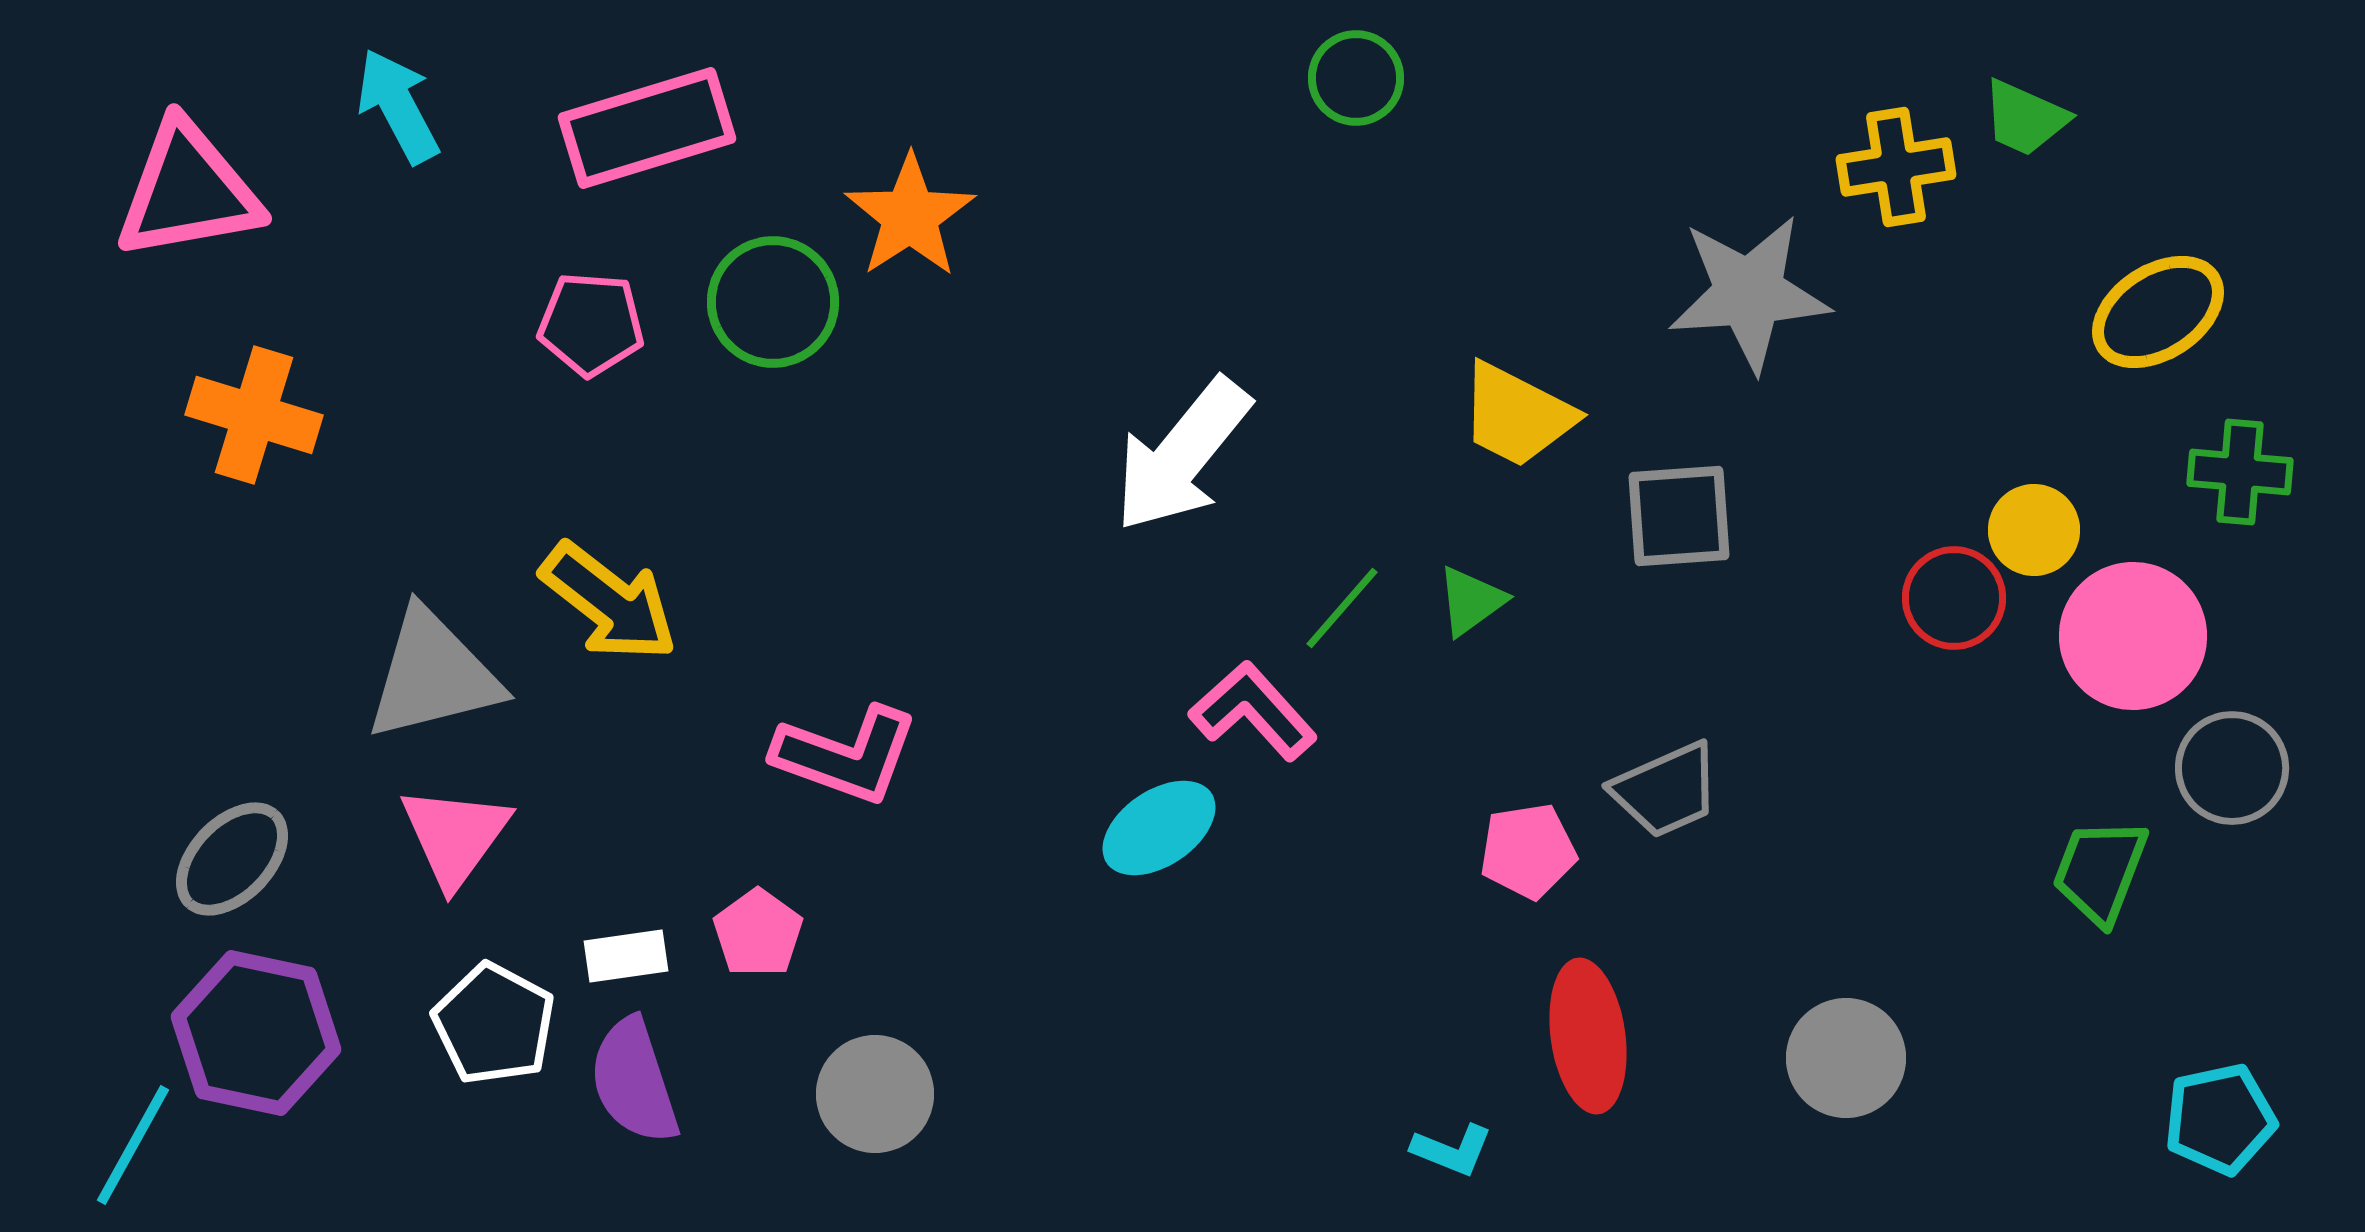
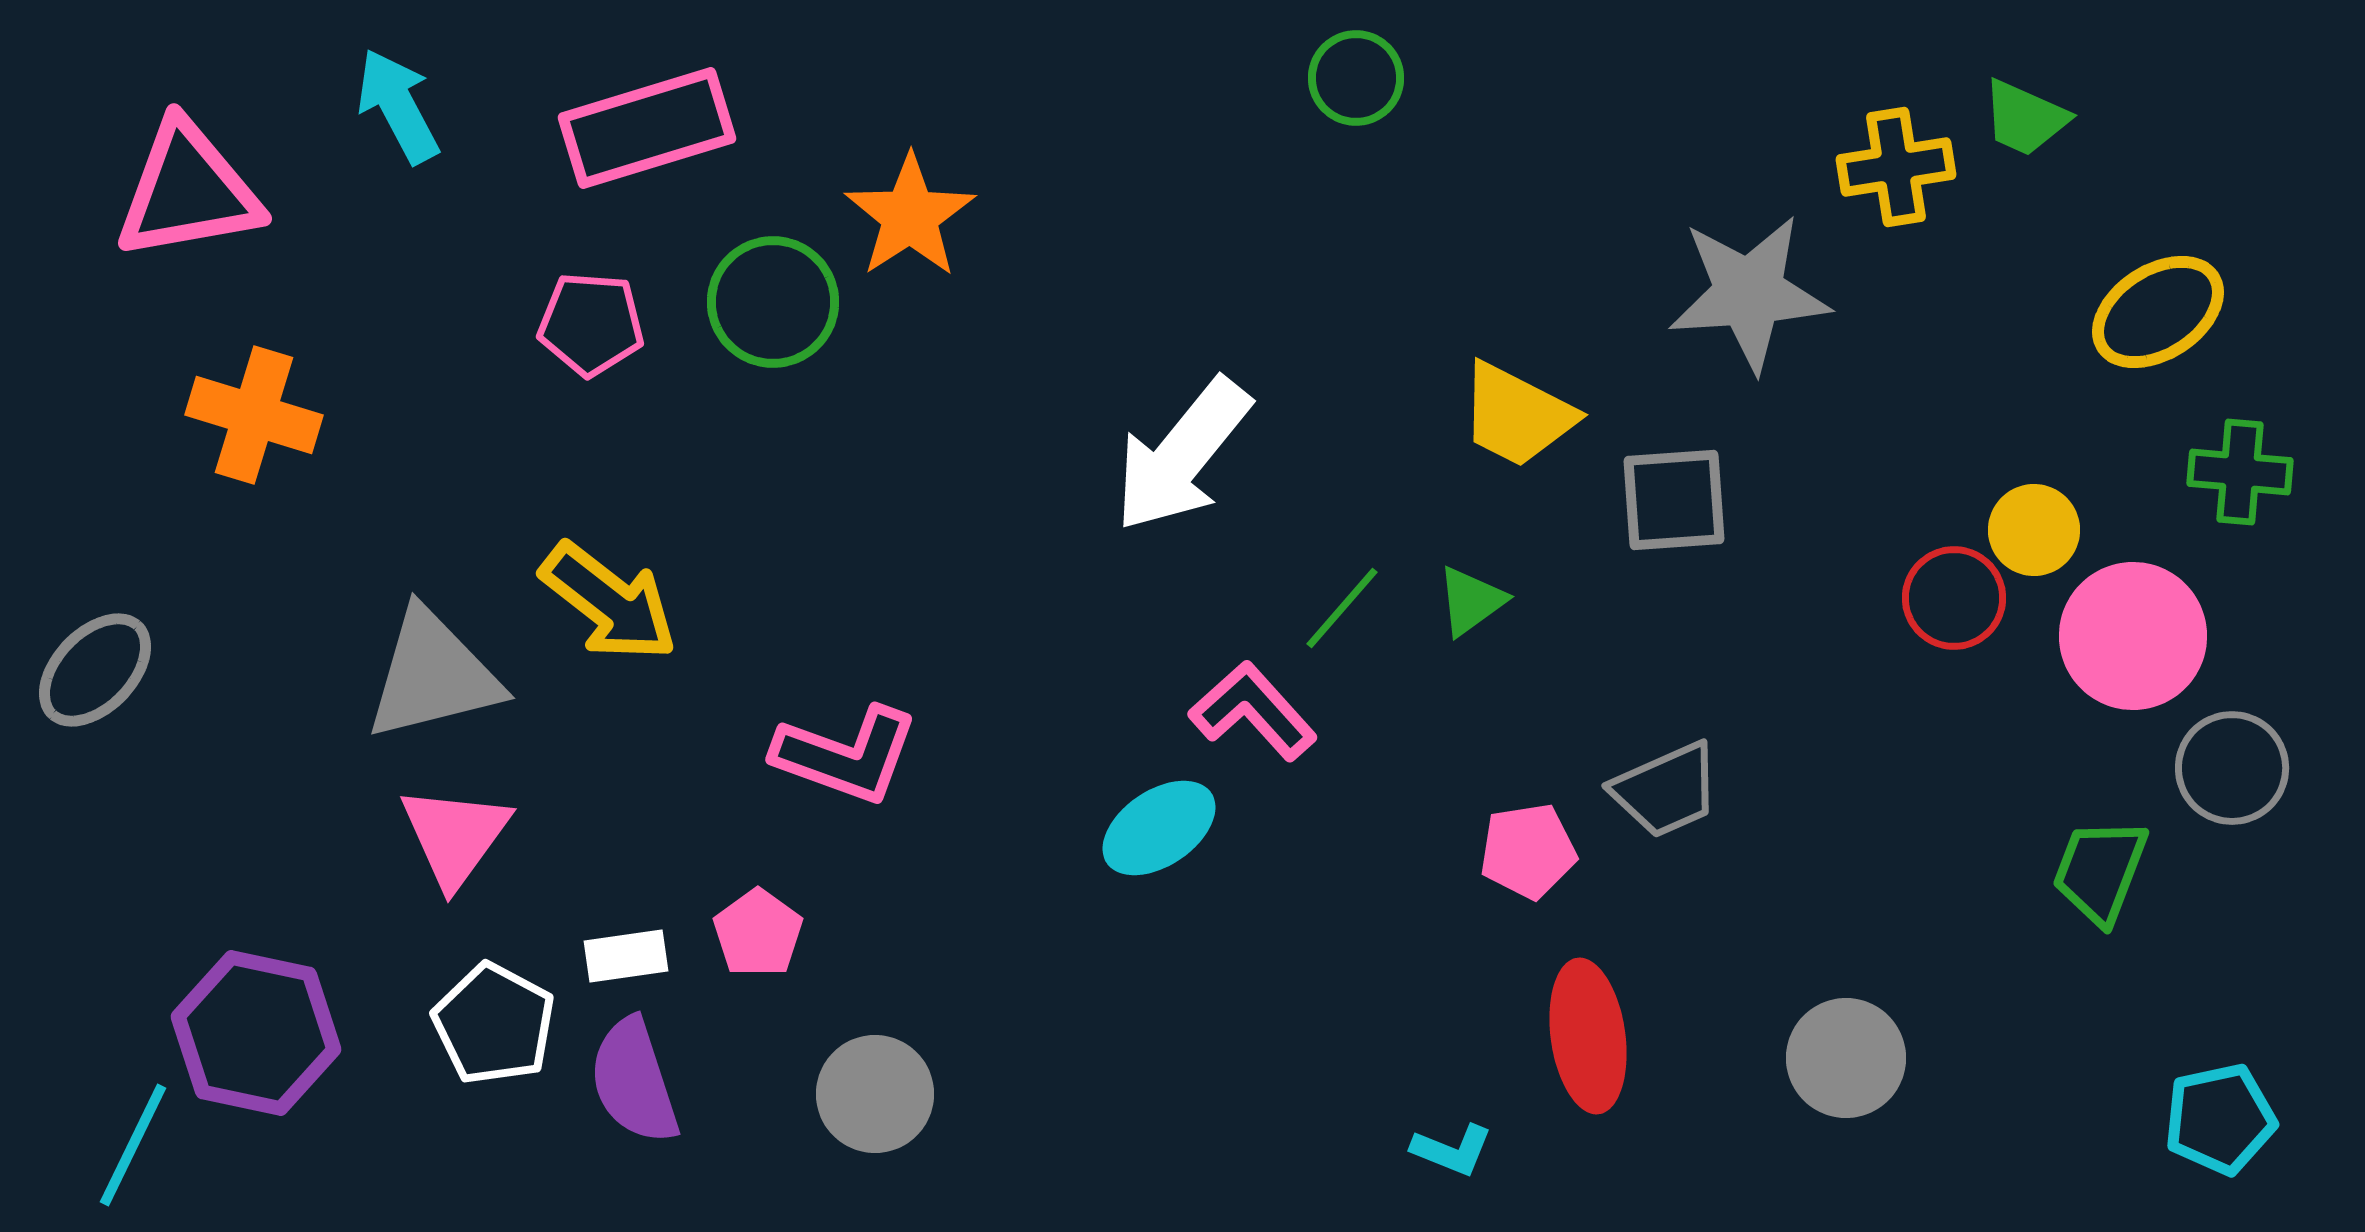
gray square at (1679, 516): moved 5 px left, 16 px up
gray ellipse at (232, 859): moved 137 px left, 189 px up
cyan line at (133, 1145): rotated 3 degrees counterclockwise
